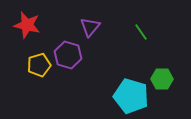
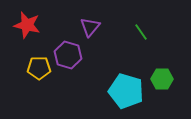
yellow pentagon: moved 3 px down; rotated 15 degrees clockwise
cyan pentagon: moved 5 px left, 5 px up
